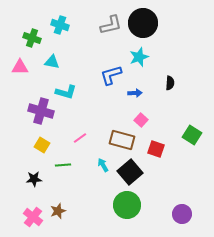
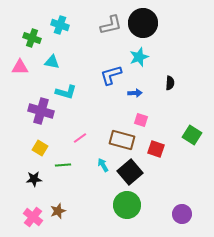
pink square: rotated 24 degrees counterclockwise
yellow square: moved 2 px left, 3 px down
